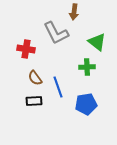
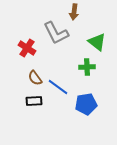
red cross: moved 1 px right, 1 px up; rotated 24 degrees clockwise
blue line: rotated 35 degrees counterclockwise
